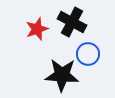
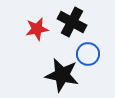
red star: rotated 10 degrees clockwise
black star: rotated 8 degrees clockwise
